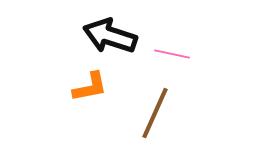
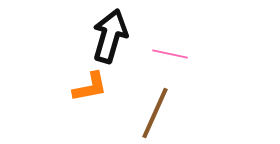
black arrow: rotated 88 degrees clockwise
pink line: moved 2 px left
